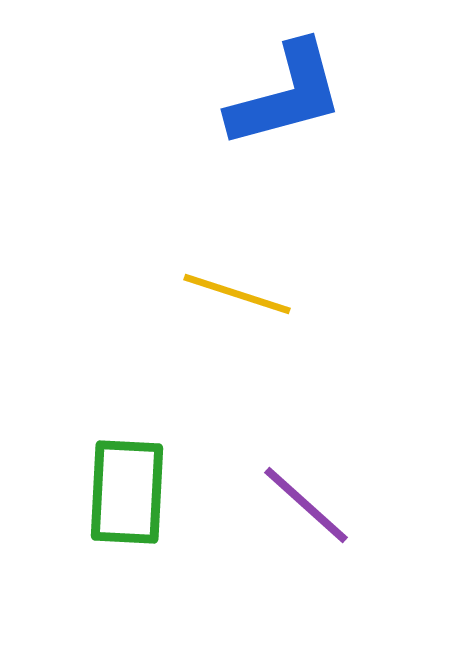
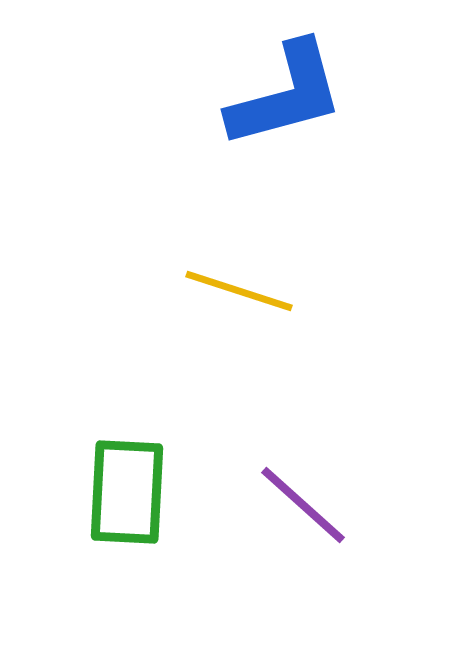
yellow line: moved 2 px right, 3 px up
purple line: moved 3 px left
